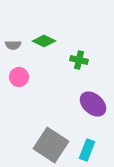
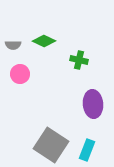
pink circle: moved 1 px right, 3 px up
purple ellipse: rotated 44 degrees clockwise
